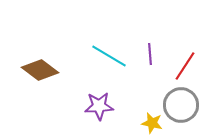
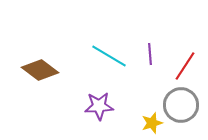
yellow star: rotated 30 degrees counterclockwise
